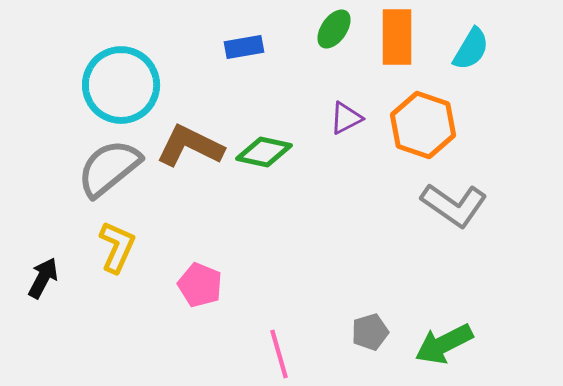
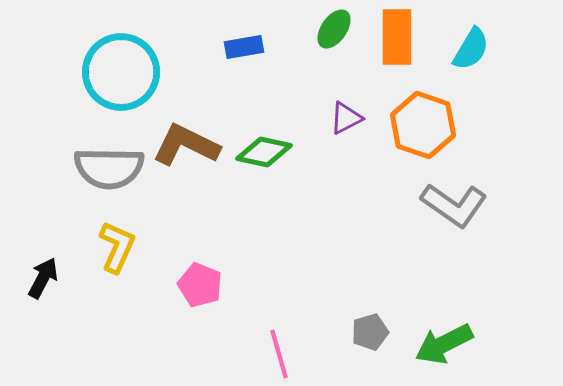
cyan circle: moved 13 px up
brown L-shape: moved 4 px left, 1 px up
gray semicircle: rotated 140 degrees counterclockwise
